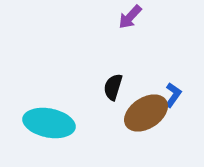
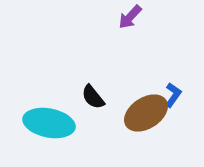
black semicircle: moved 20 px left, 10 px down; rotated 56 degrees counterclockwise
